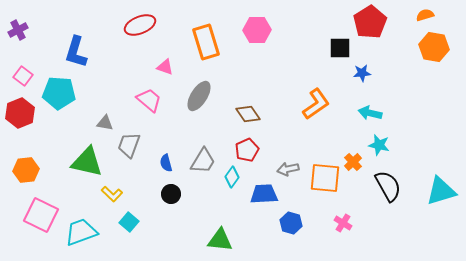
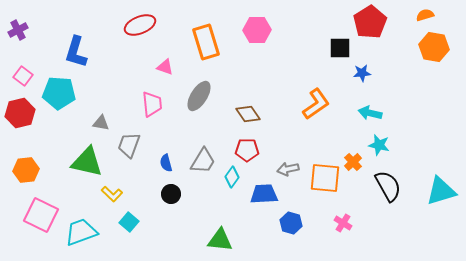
pink trapezoid at (149, 100): moved 3 px right, 4 px down; rotated 44 degrees clockwise
red hexagon at (20, 113): rotated 8 degrees clockwise
gray triangle at (105, 123): moved 4 px left
red pentagon at (247, 150): rotated 25 degrees clockwise
